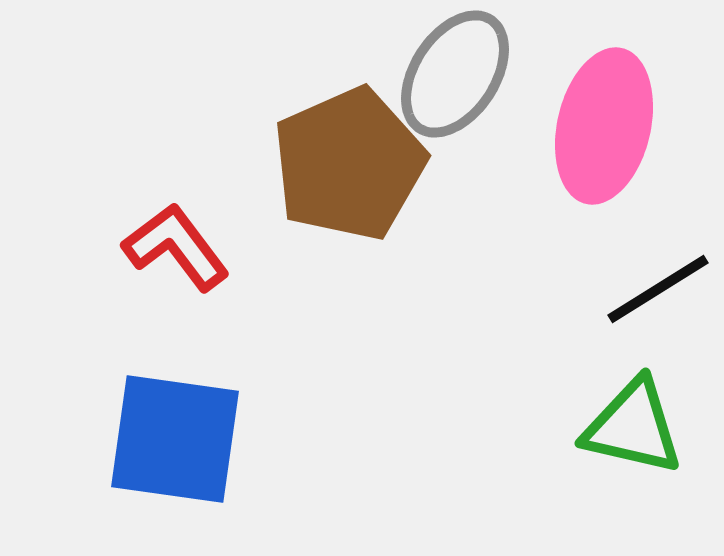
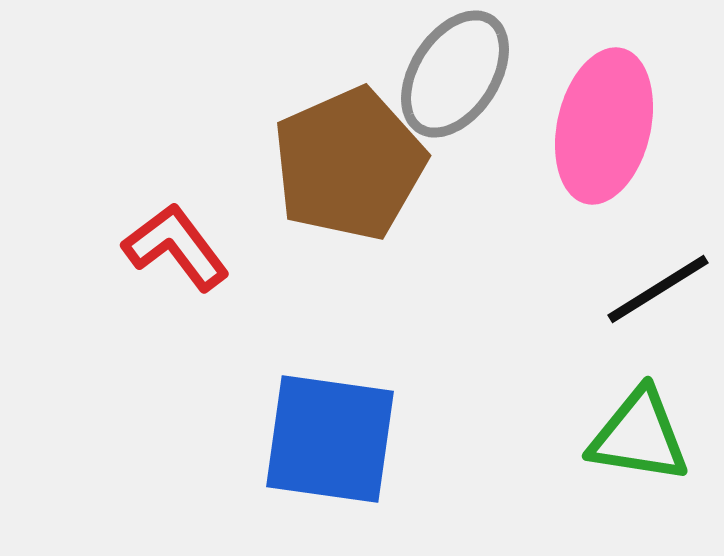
green triangle: moved 6 px right, 9 px down; rotated 4 degrees counterclockwise
blue square: moved 155 px right
